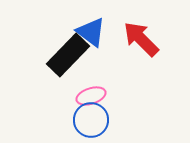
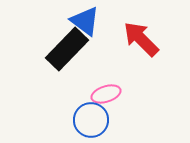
blue triangle: moved 6 px left, 11 px up
black rectangle: moved 1 px left, 6 px up
pink ellipse: moved 15 px right, 2 px up
